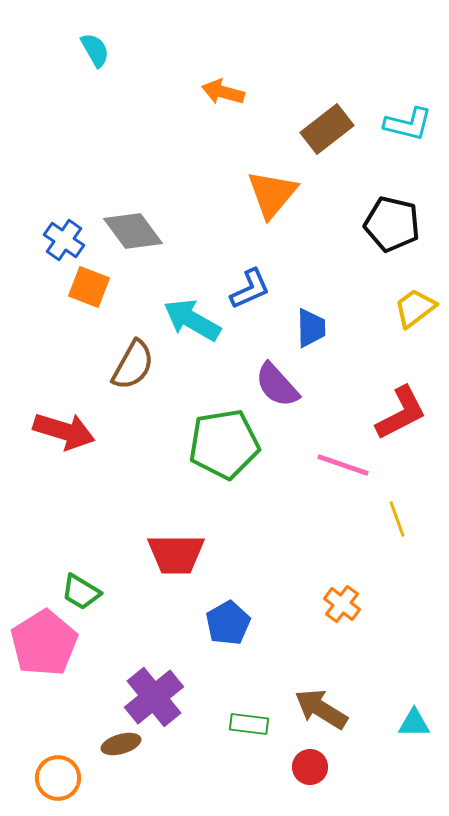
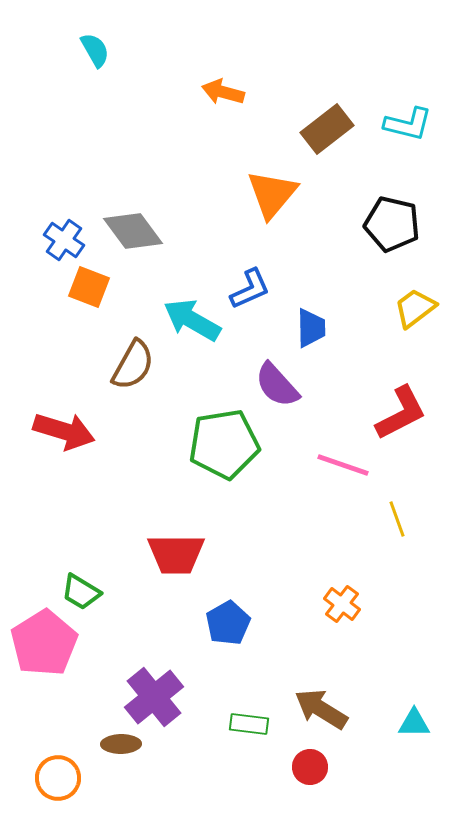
brown ellipse: rotated 15 degrees clockwise
